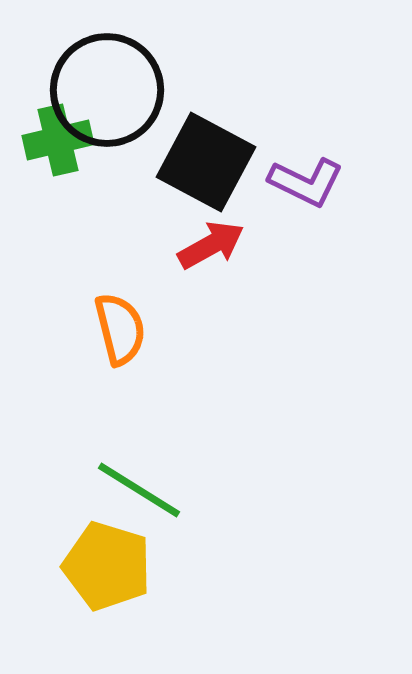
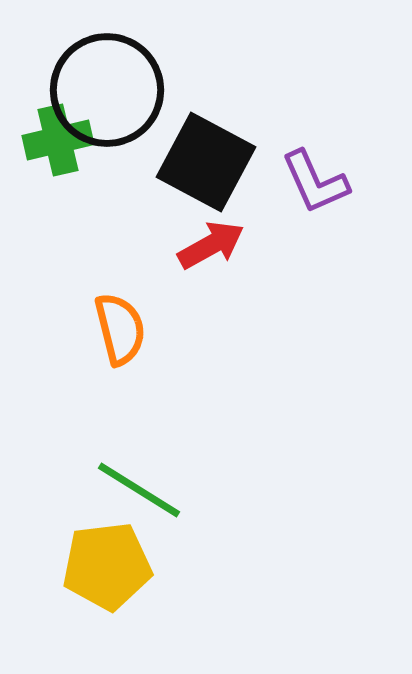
purple L-shape: moved 9 px right; rotated 40 degrees clockwise
yellow pentagon: rotated 24 degrees counterclockwise
